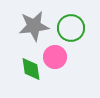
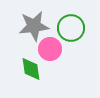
pink circle: moved 5 px left, 8 px up
